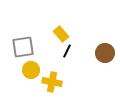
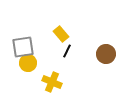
brown circle: moved 1 px right, 1 px down
yellow circle: moved 3 px left, 7 px up
yellow cross: rotated 12 degrees clockwise
